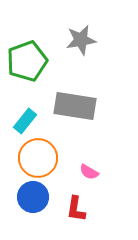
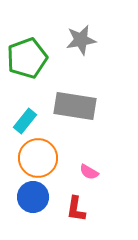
green pentagon: moved 3 px up
